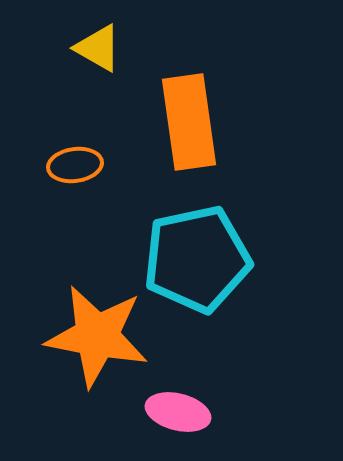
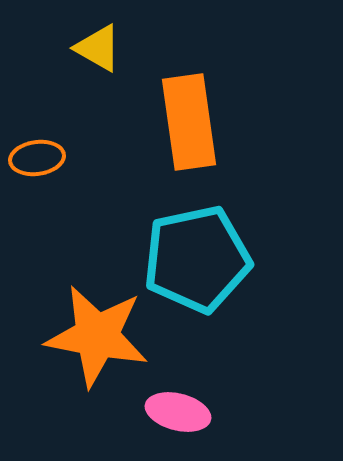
orange ellipse: moved 38 px left, 7 px up
